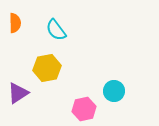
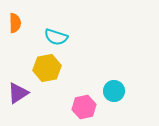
cyan semicircle: moved 7 px down; rotated 35 degrees counterclockwise
pink hexagon: moved 2 px up
